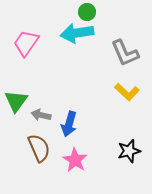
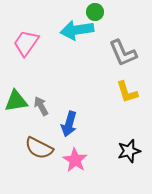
green circle: moved 8 px right
cyan arrow: moved 3 px up
gray L-shape: moved 2 px left
yellow L-shape: rotated 30 degrees clockwise
green triangle: rotated 45 degrees clockwise
gray arrow: moved 9 px up; rotated 48 degrees clockwise
brown semicircle: rotated 140 degrees clockwise
